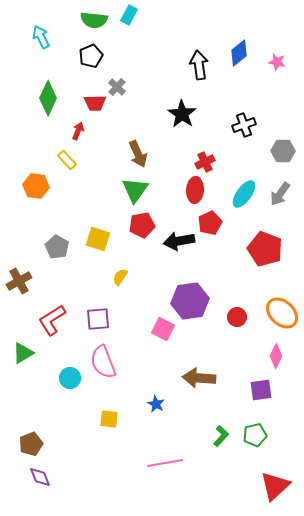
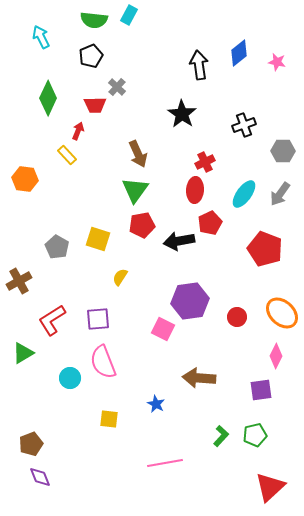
red trapezoid at (95, 103): moved 2 px down
yellow rectangle at (67, 160): moved 5 px up
orange hexagon at (36, 186): moved 11 px left, 7 px up
red triangle at (275, 486): moved 5 px left, 1 px down
